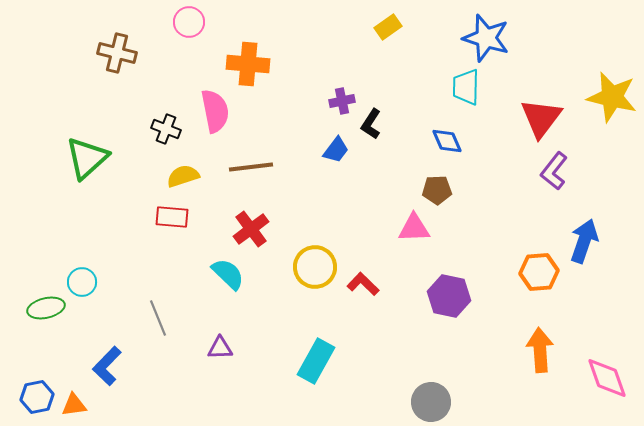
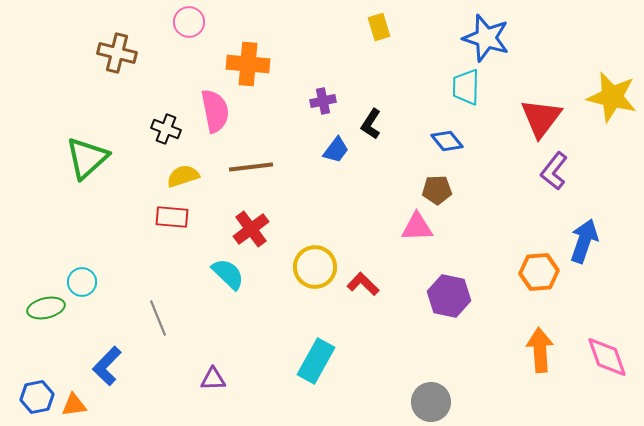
yellow rectangle: moved 9 px left; rotated 72 degrees counterclockwise
purple cross: moved 19 px left
blue diamond: rotated 16 degrees counterclockwise
pink triangle: moved 3 px right, 1 px up
purple triangle: moved 7 px left, 31 px down
pink diamond: moved 21 px up
